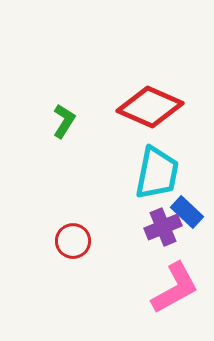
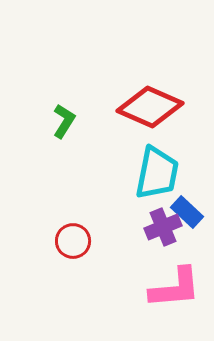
pink L-shape: rotated 24 degrees clockwise
